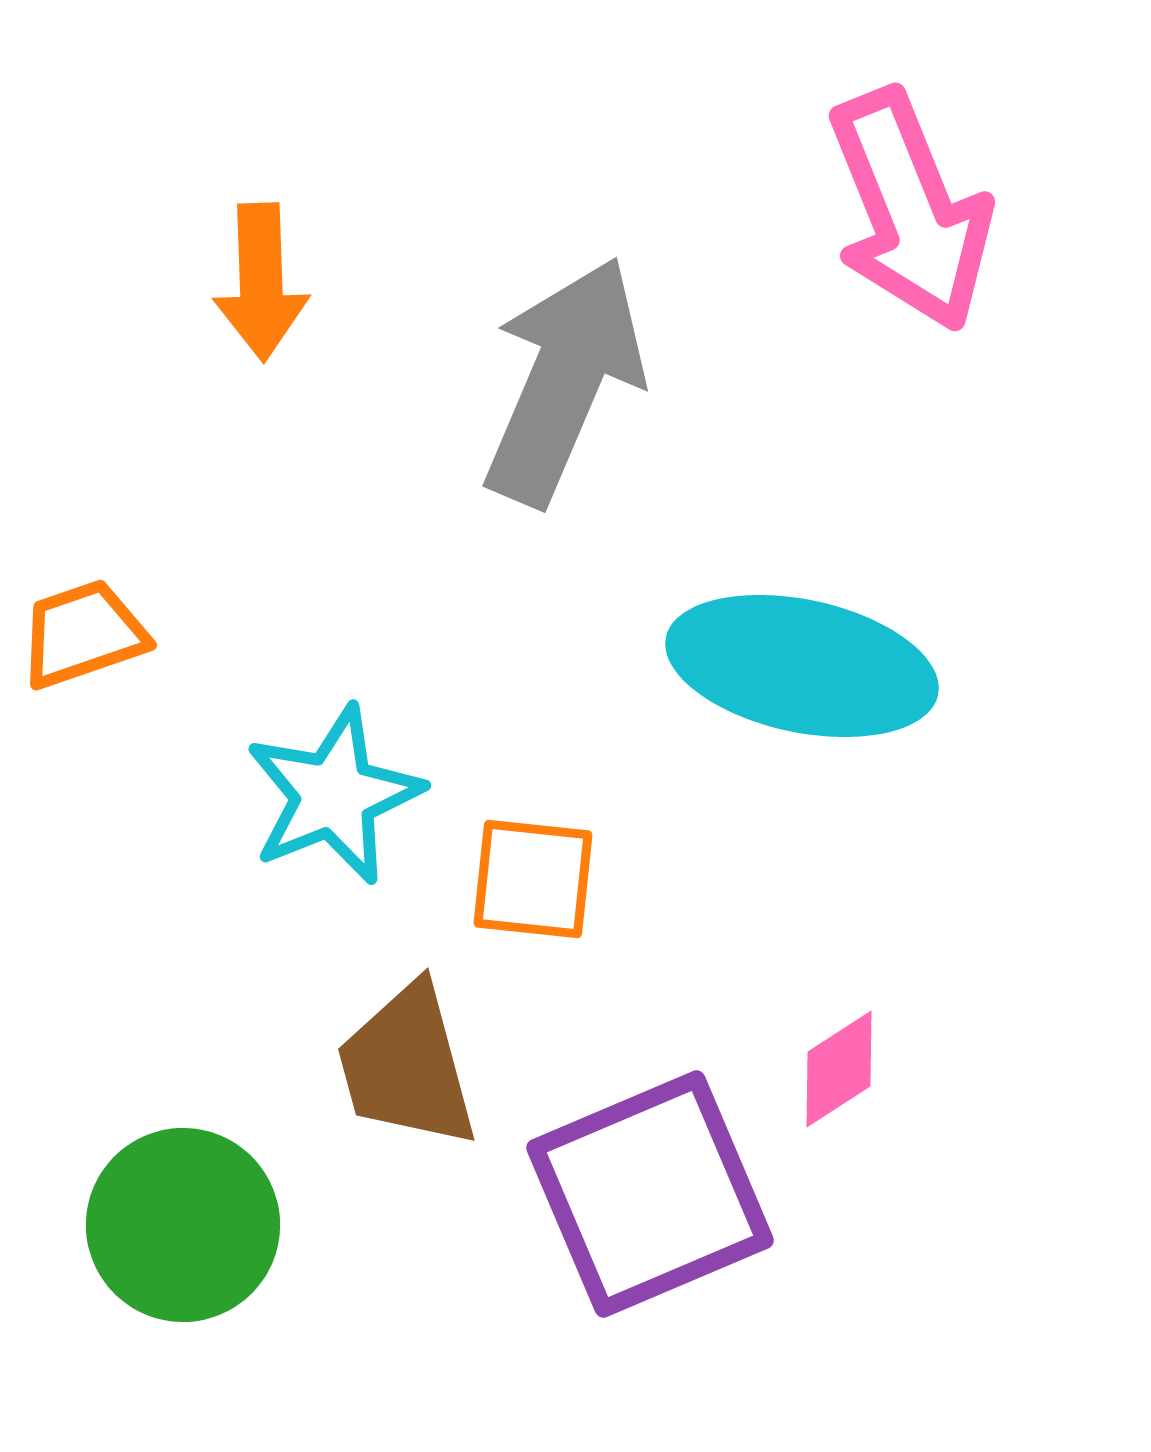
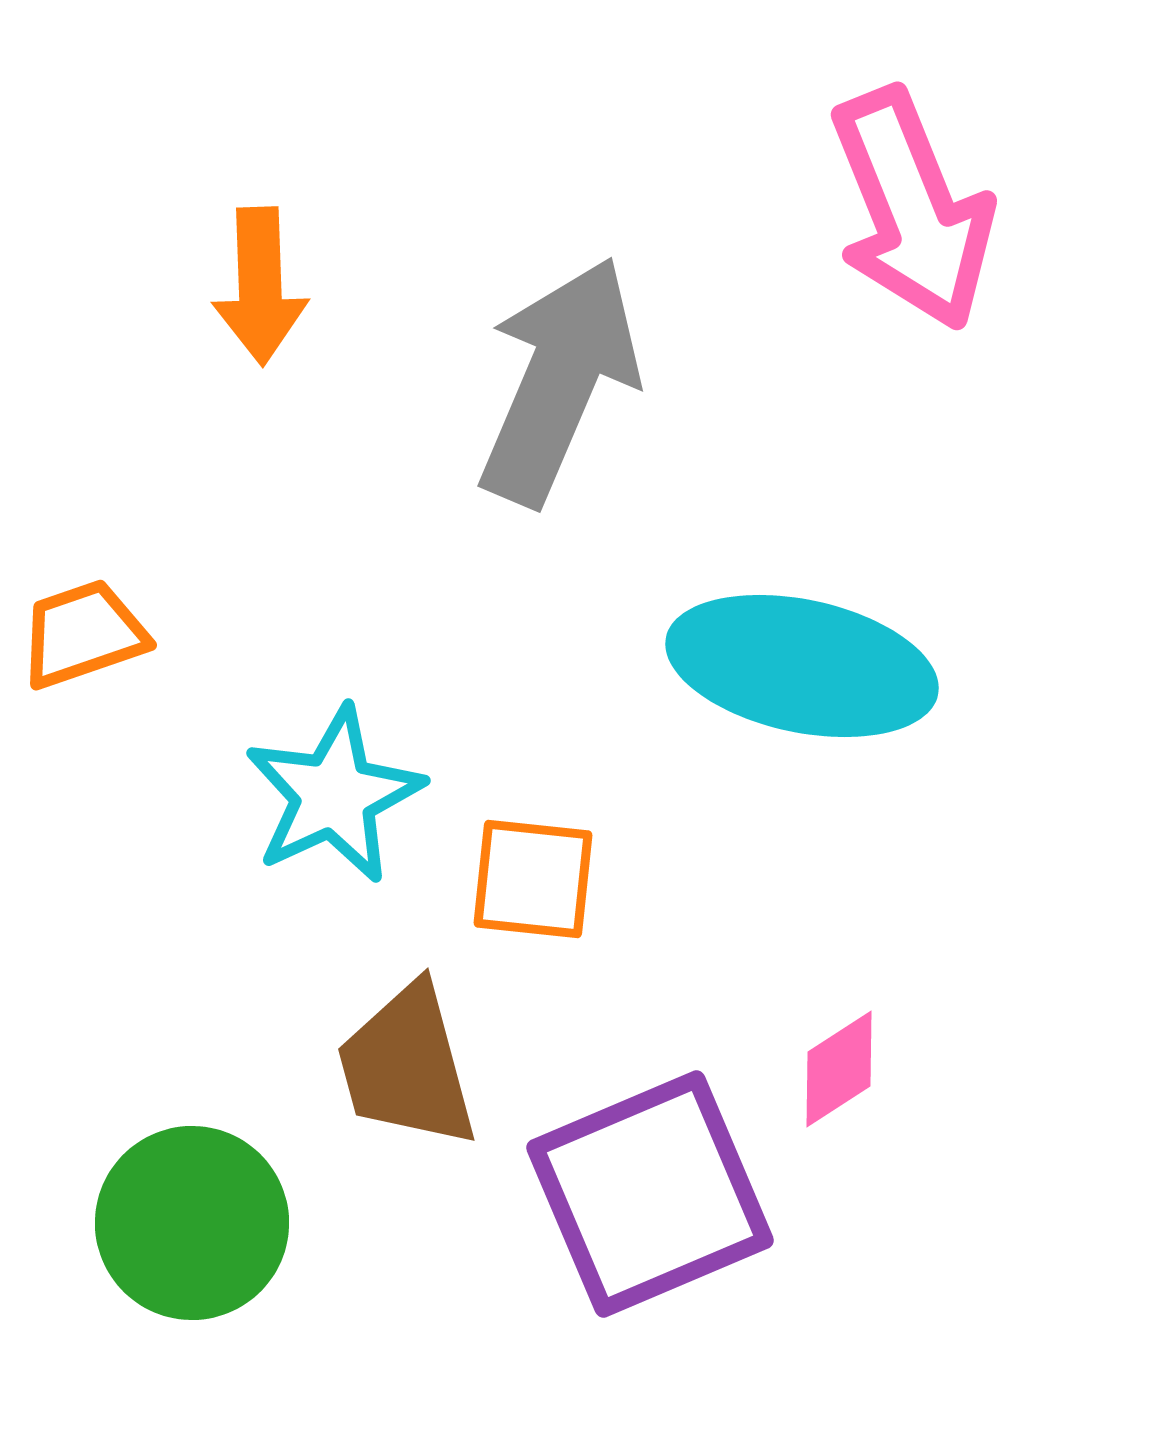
pink arrow: moved 2 px right, 1 px up
orange arrow: moved 1 px left, 4 px down
gray arrow: moved 5 px left
cyan star: rotated 3 degrees counterclockwise
green circle: moved 9 px right, 2 px up
